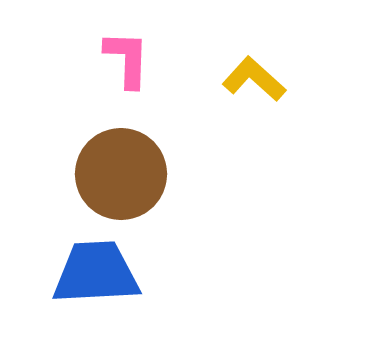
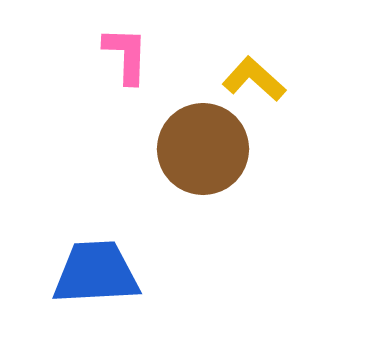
pink L-shape: moved 1 px left, 4 px up
brown circle: moved 82 px right, 25 px up
